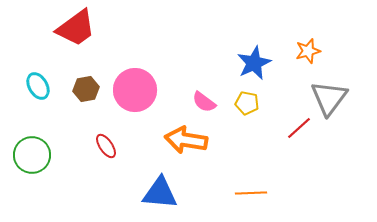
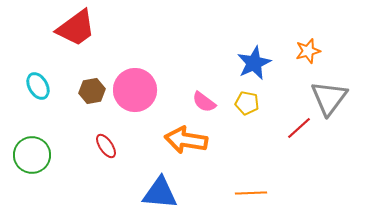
brown hexagon: moved 6 px right, 2 px down
